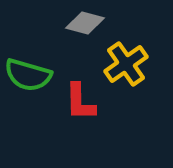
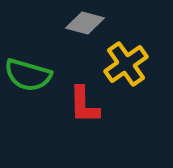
red L-shape: moved 4 px right, 3 px down
